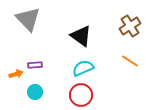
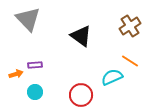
cyan semicircle: moved 29 px right, 9 px down
